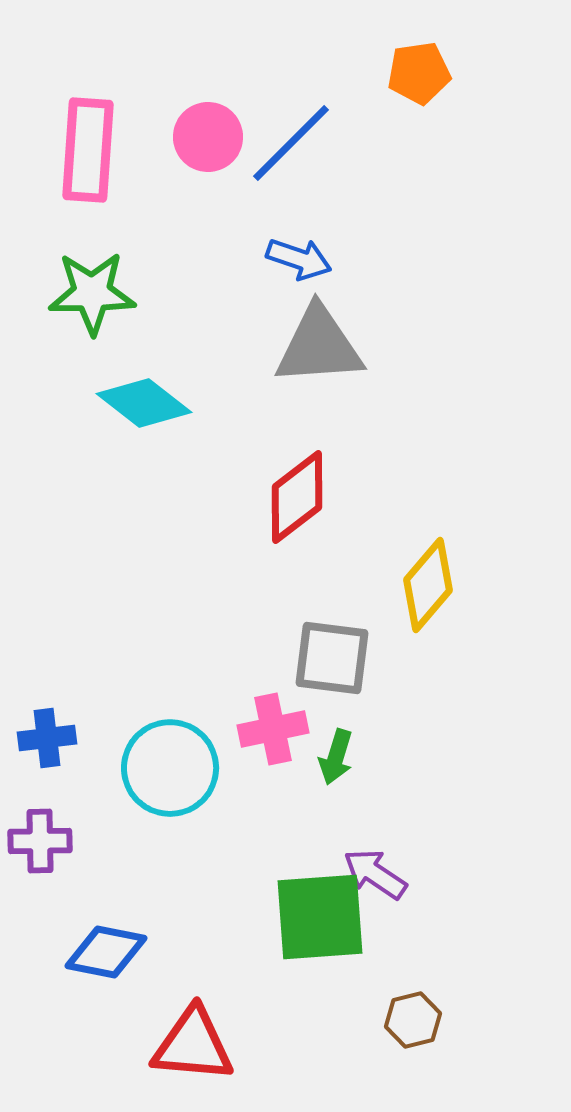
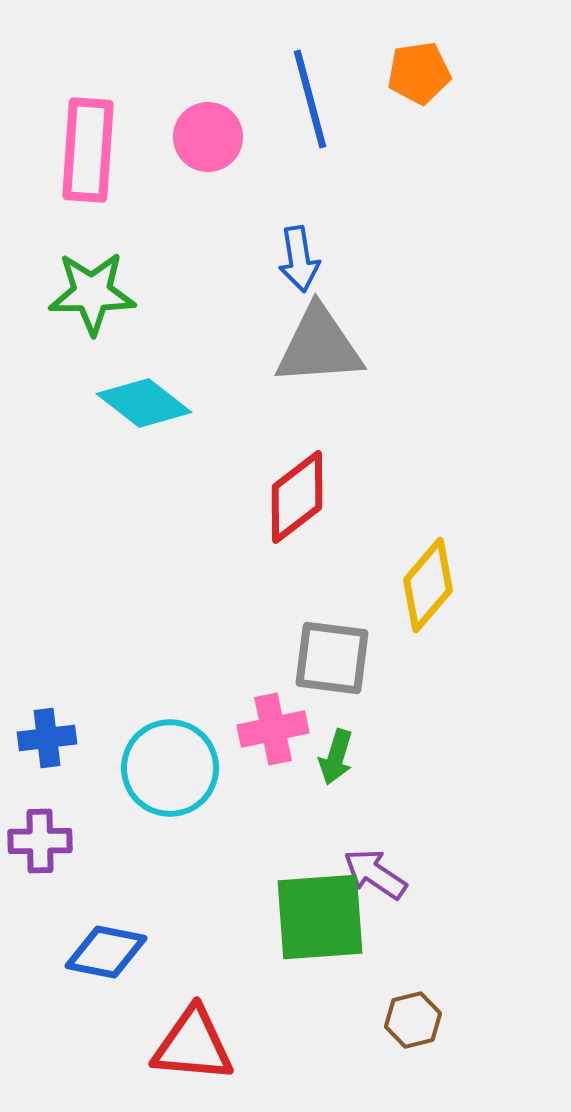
blue line: moved 19 px right, 44 px up; rotated 60 degrees counterclockwise
blue arrow: rotated 62 degrees clockwise
